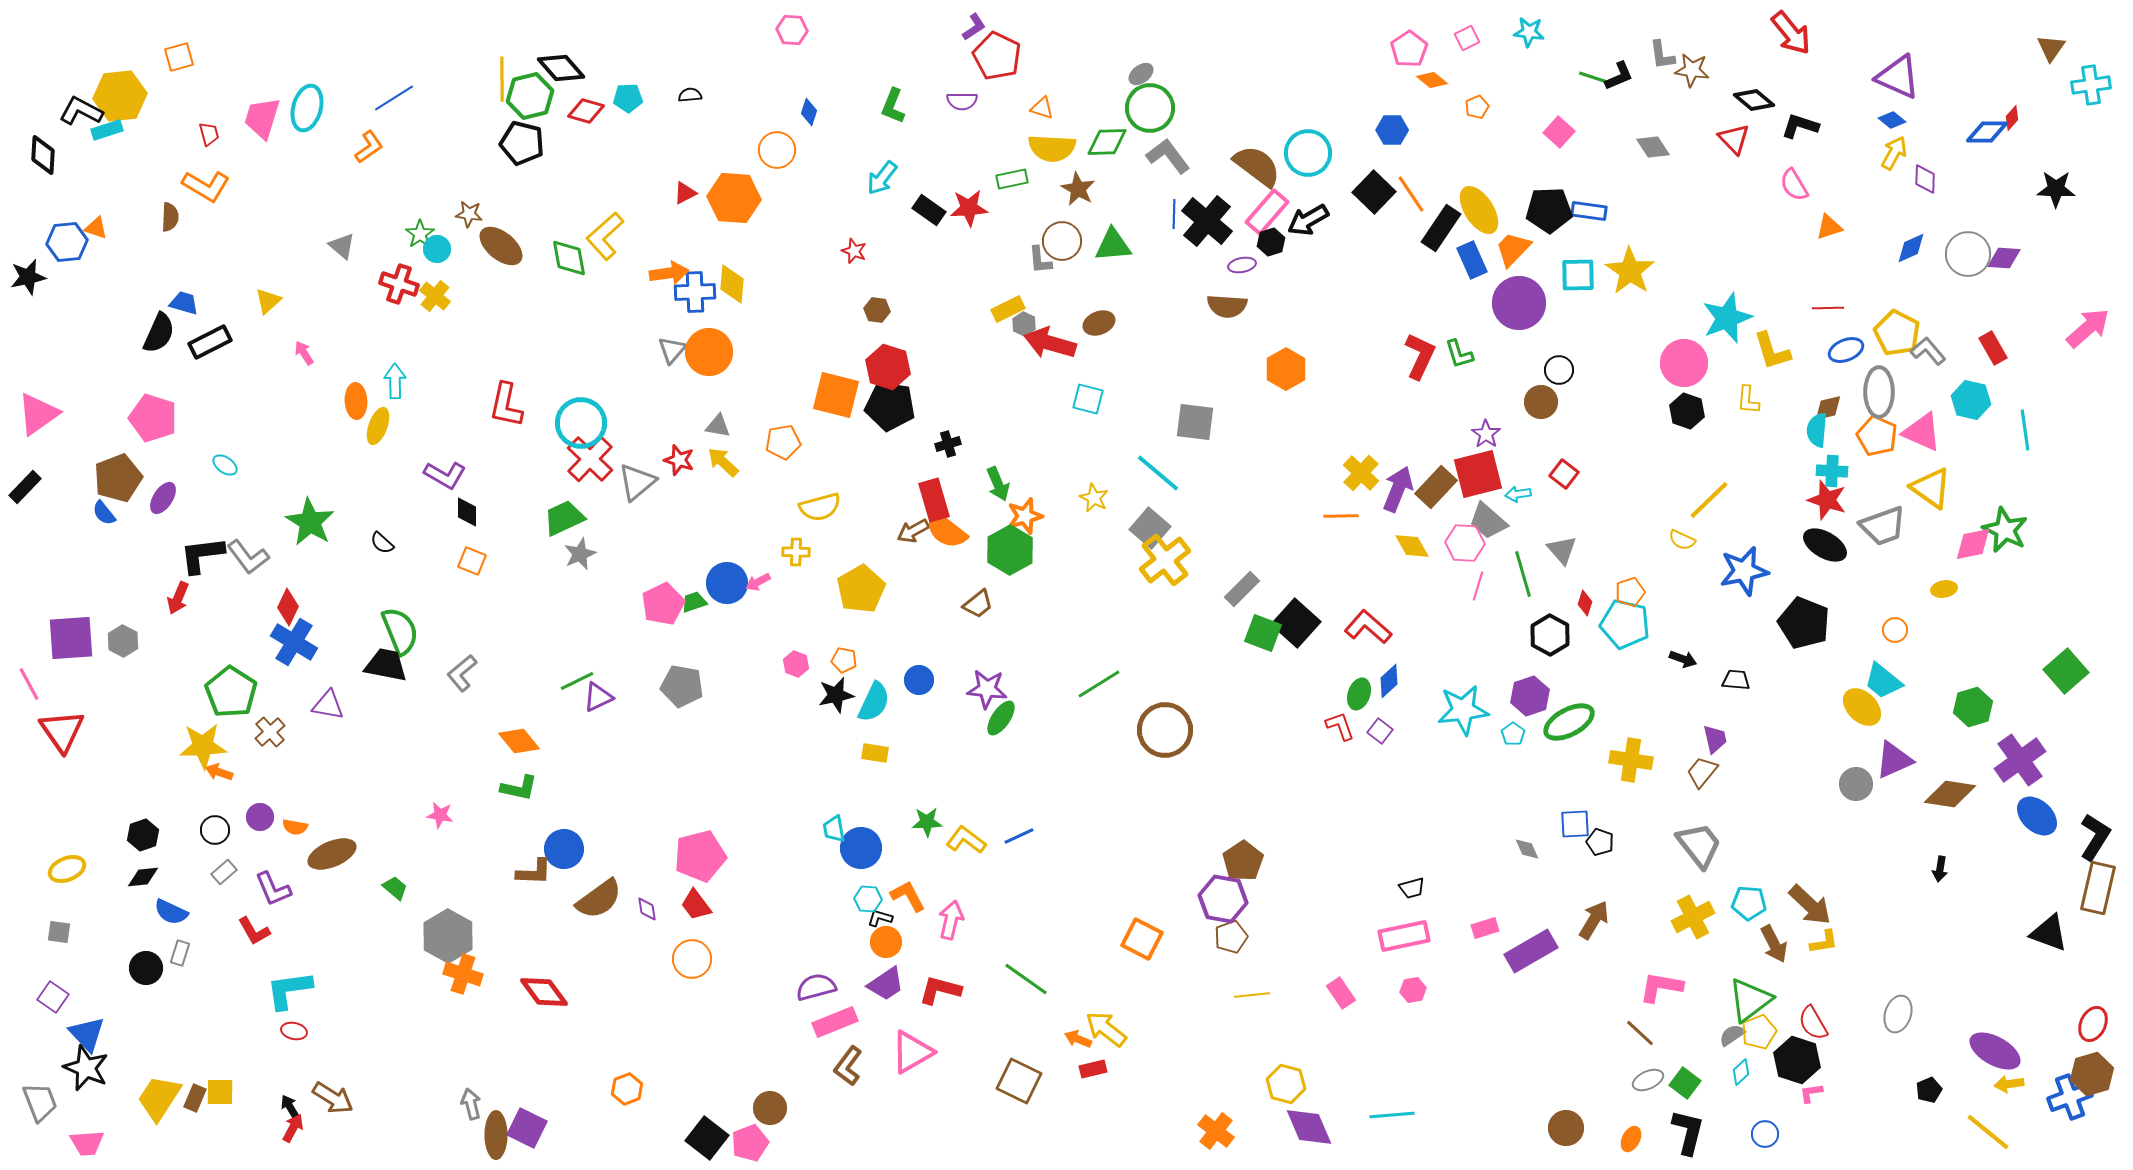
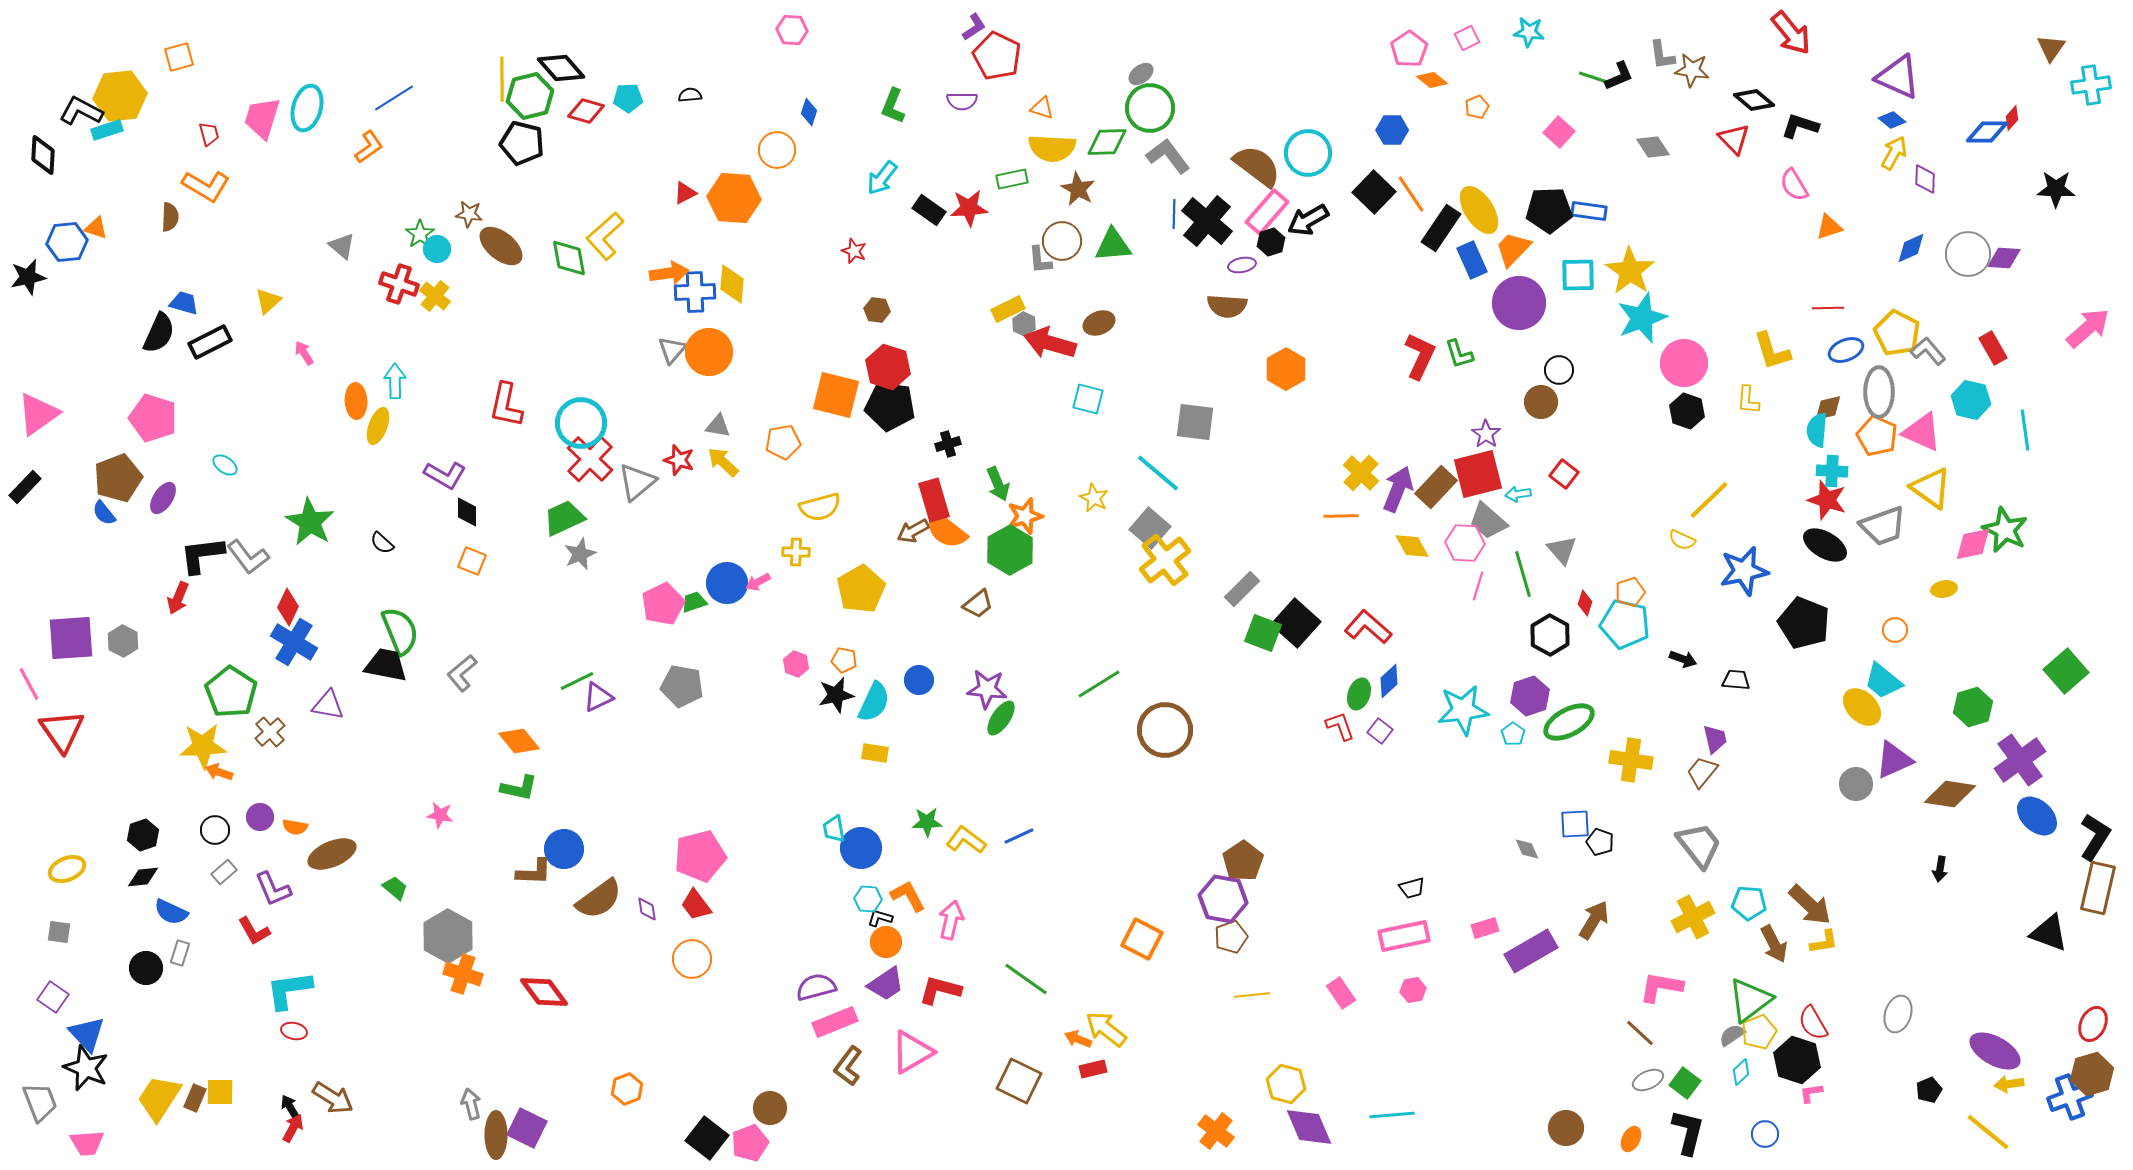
cyan star at (1727, 318): moved 85 px left
